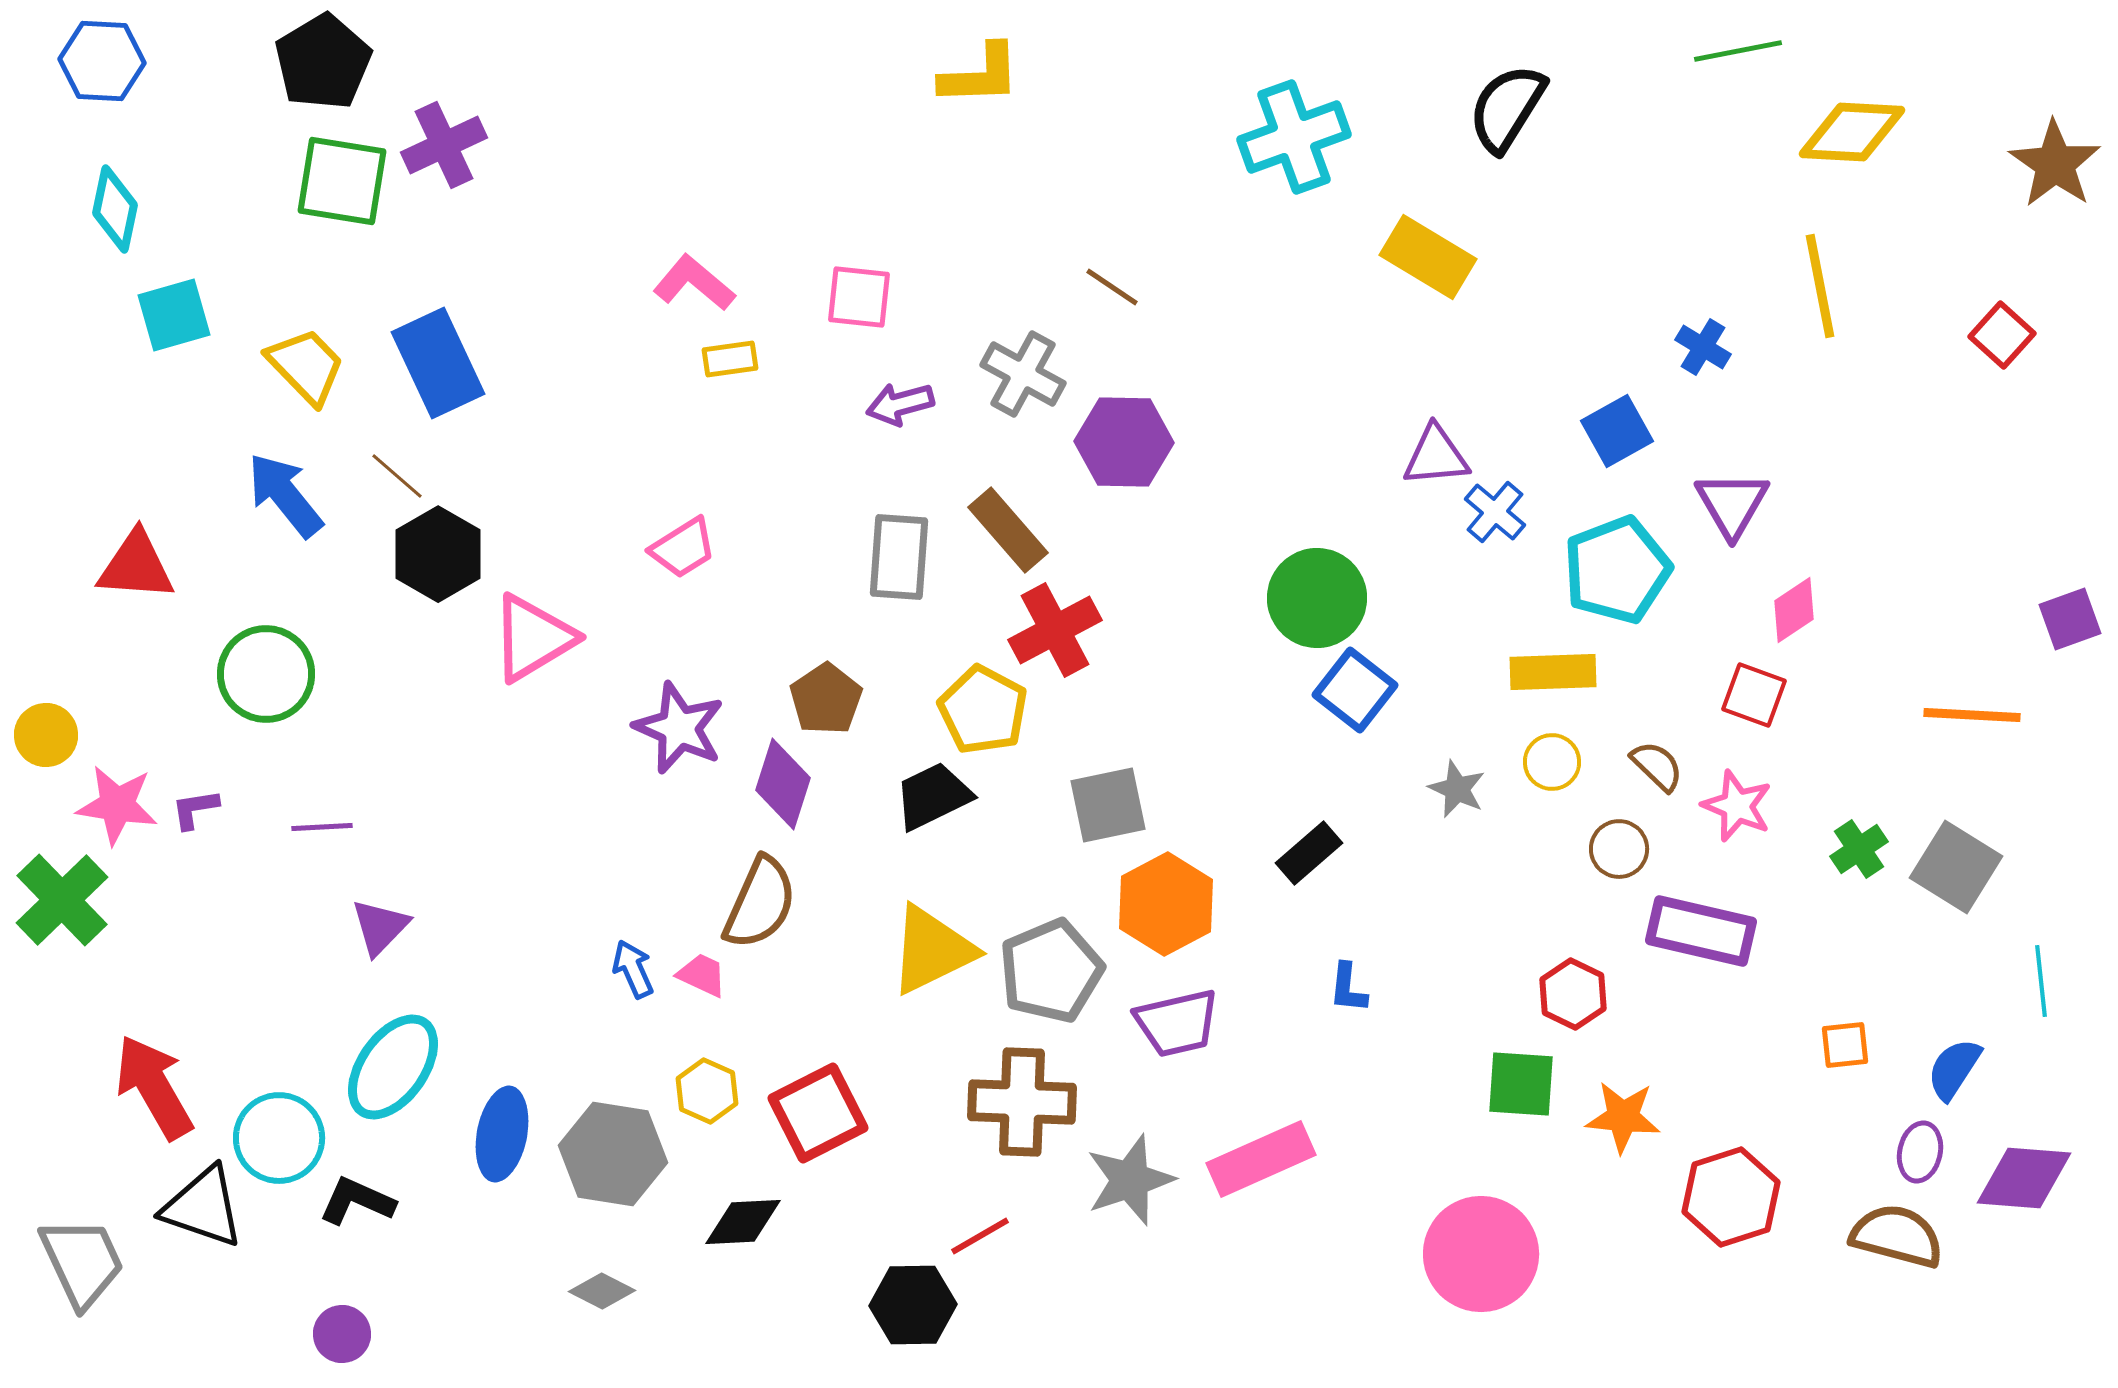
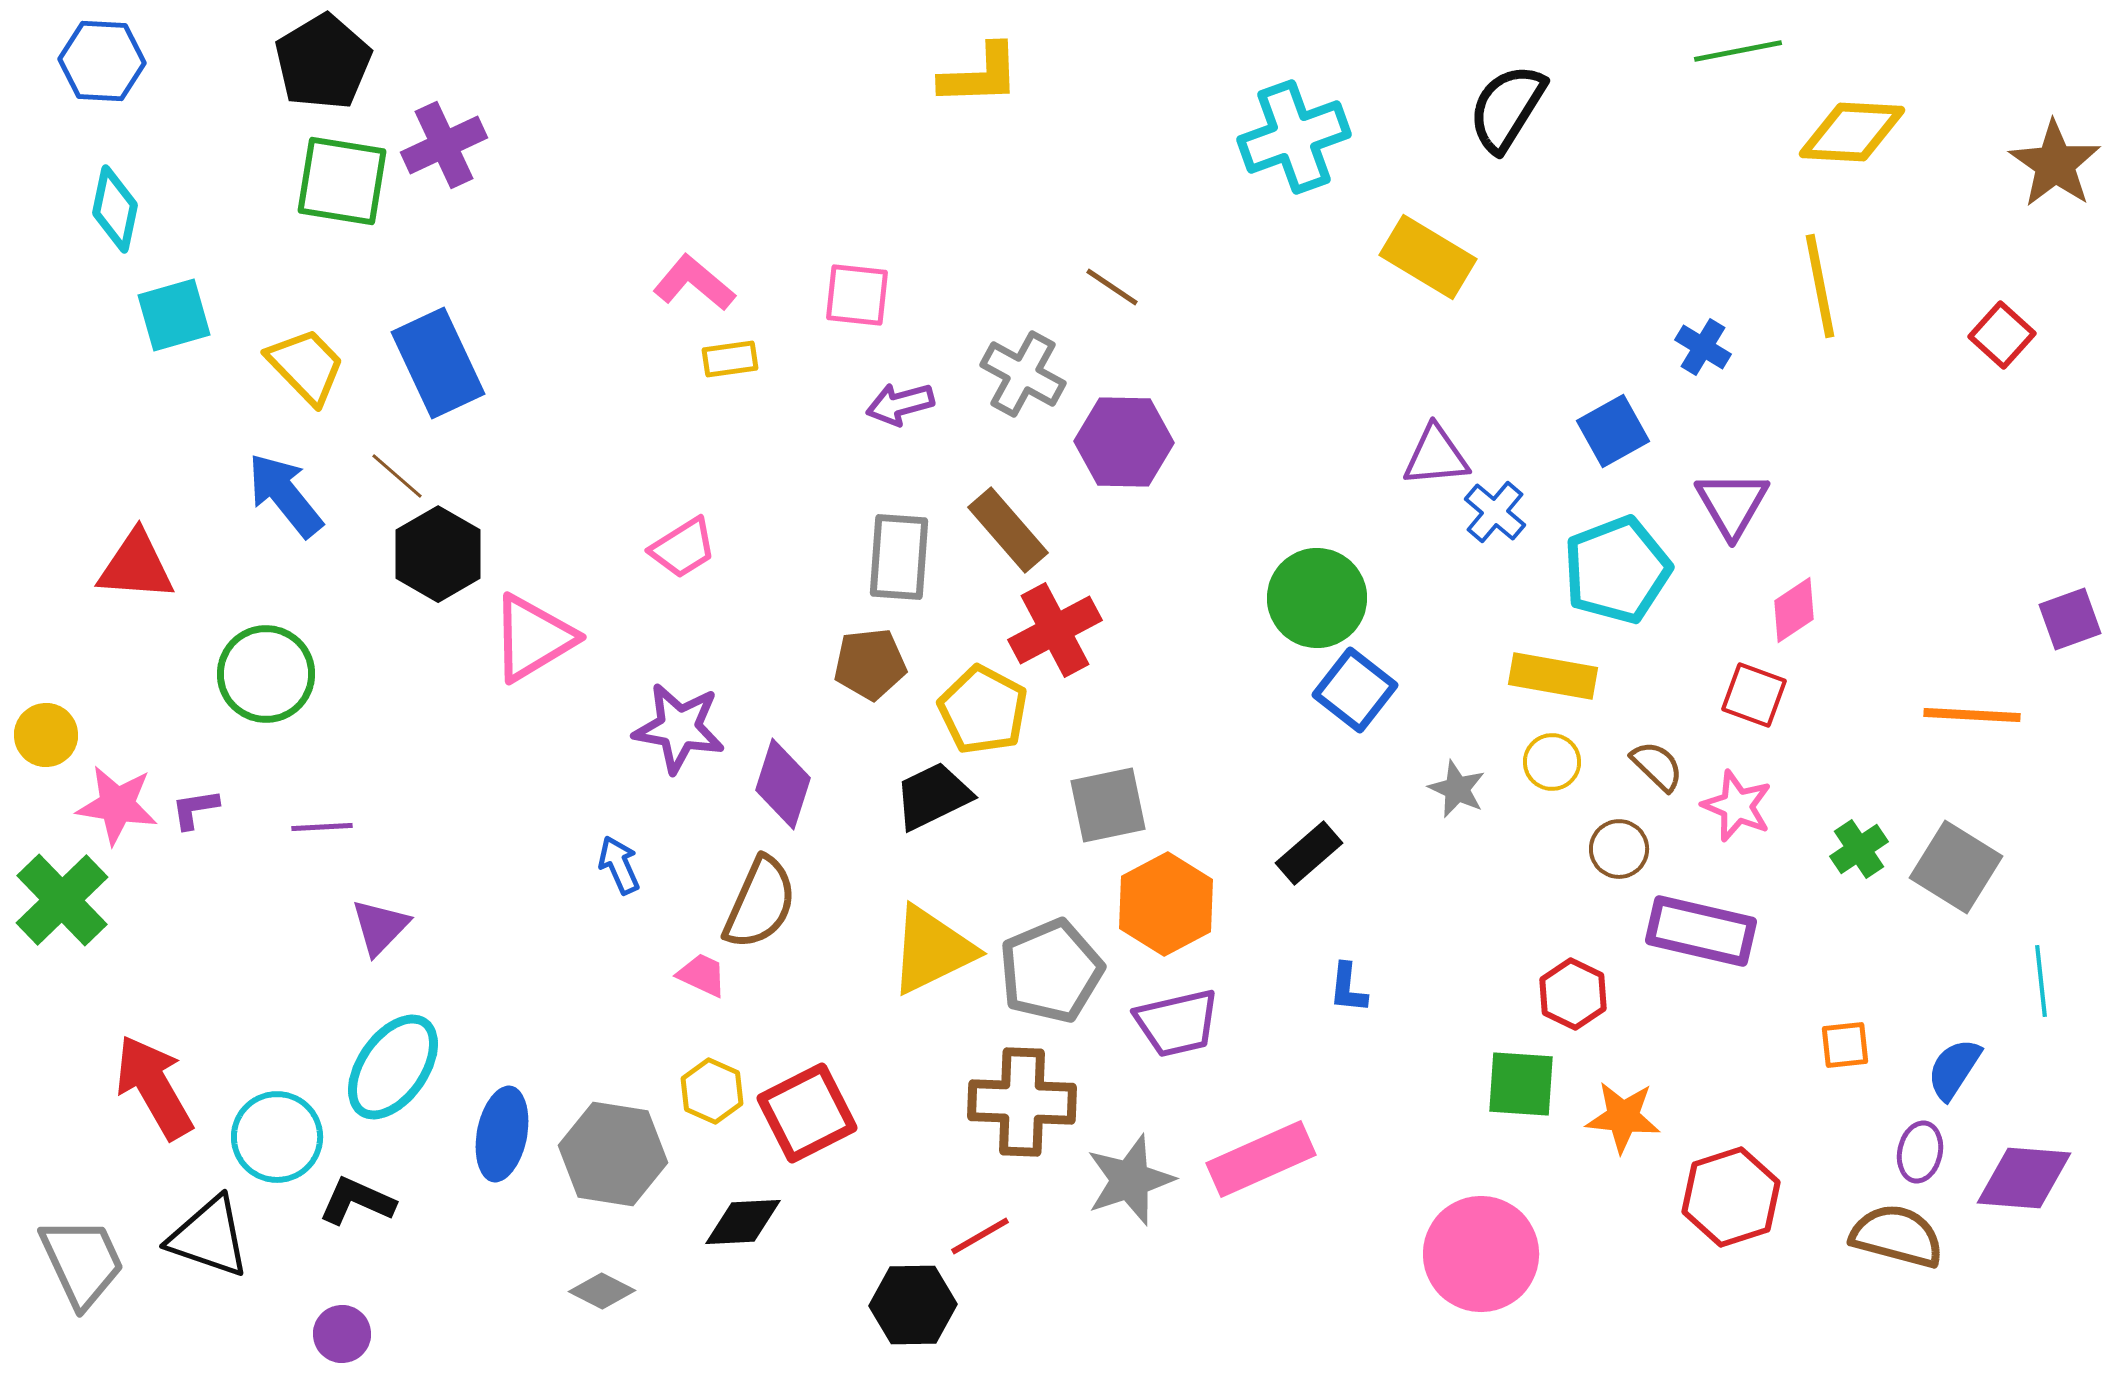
pink square at (859, 297): moved 2 px left, 2 px up
blue square at (1617, 431): moved 4 px left
yellow rectangle at (1553, 672): moved 4 px down; rotated 12 degrees clockwise
brown pentagon at (826, 699): moved 44 px right, 35 px up; rotated 28 degrees clockwise
purple star at (679, 728): rotated 14 degrees counterclockwise
blue arrow at (633, 969): moved 14 px left, 104 px up
yellow hexagon at (707, 1091): moved 5 px right
red square at (818, 1113): moved 11 px left
cyan circle at (279, 1138): moved 2 px left, 1 px up
black triangle at (203, 1207): moved 6 px right, 30 px down
